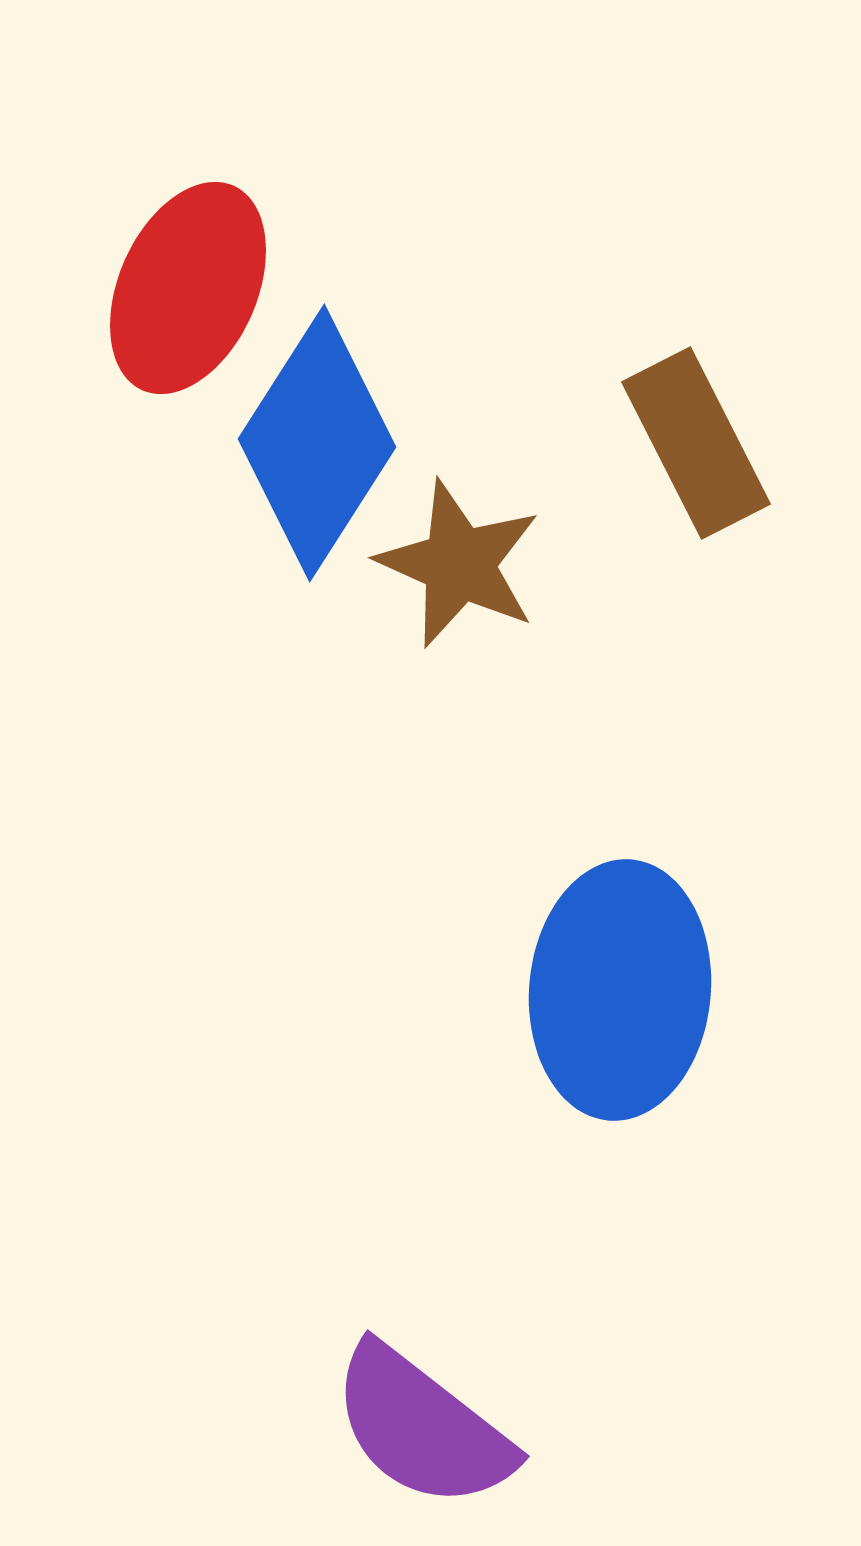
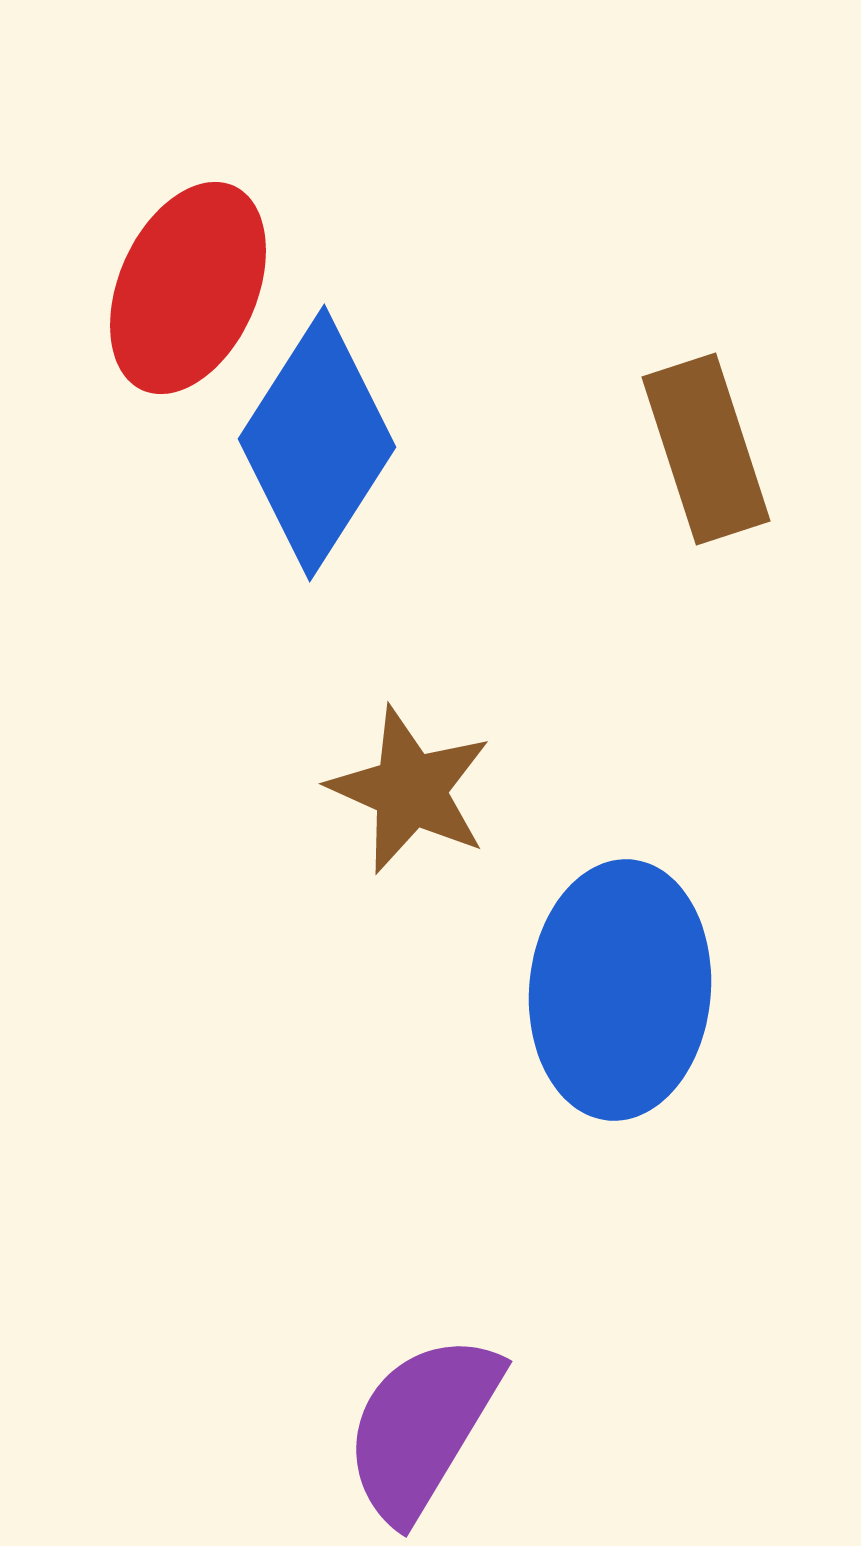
brown rectangle: moved 10 px right, 6 px down; rotated 9 degrees clockwise
brown star: moved 49 px left, 226 px down
purple semicircle: rotated 83 degrees clockwise
